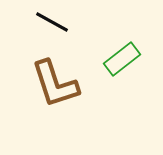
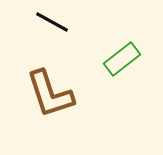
brown L-shape: moved 5 px left, 10 px down
